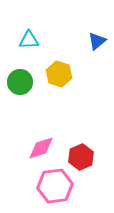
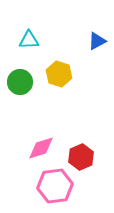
blue triangle: rotated 12 degrees clockwise
